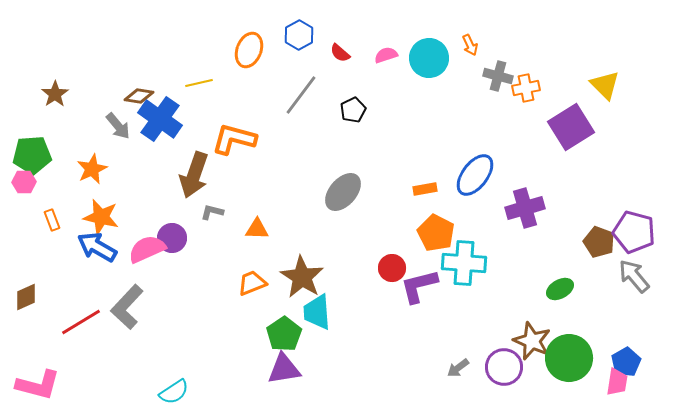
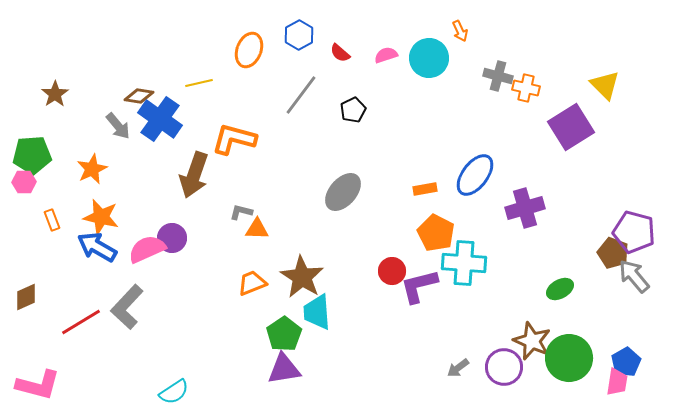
orange arrow at (470, 45): moved 10 px left, 14 px up
orange cross at (526, 88): rotated 24 degrees clockwise
gray L-shape at (212, 212): moved 29 px right
brown pentagon at (599, 242): moved 14 px right, 11 px down
red circle at (392, 268): moved 3 px down
